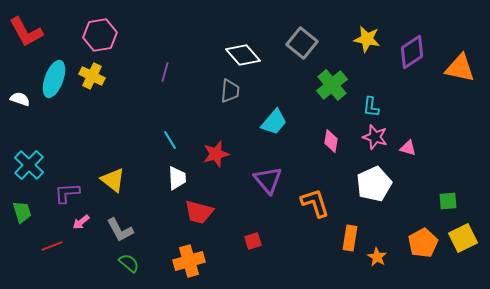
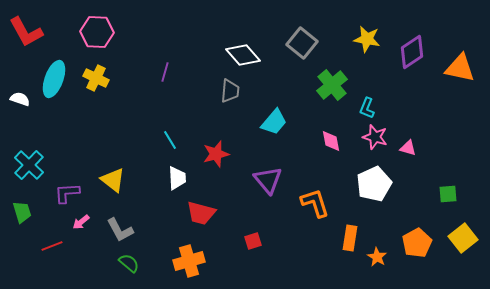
pink hexagon: moved 3 px left, 3 px up; rotated 12 degrees clockwise
yellow cross: moved 4 px right, 2 px down
cyan L-shape: moved 4 px left, 1 px down; rotated 15 degrees clockwise
pink diamond: rotated 20 degrees counterclockwise
green square: moved 7 px up
red trapezoid: moved 2 px right, 1 px down
yellow square: rotated 12 degrees counterclockwise
orange pentagon: moved 6 px left
